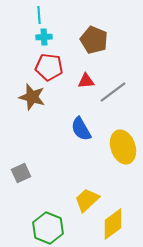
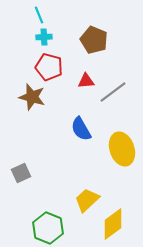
cyan line: rotated 18 degrees counterclockwise
red pentagon: rotated 8 degrees clockwise
yellow ellipse: moved 1 px left, 2 px down
